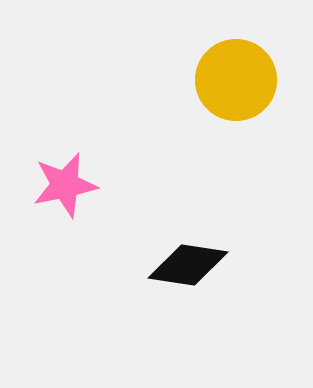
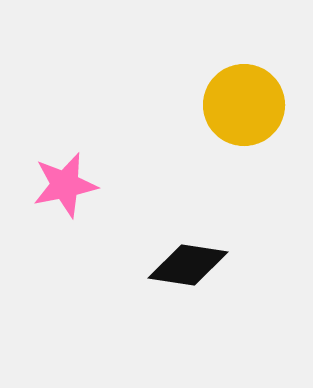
yellow circle: moved 8 px right, 25 px down
